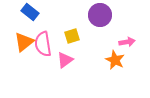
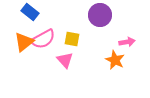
yellow square: moved 3 px down; rotated 28 degrees clockwise
pink semicircle: moved 5 px up; rotated 110 degrees counterclockwise
pink triangle: rotated 36 degrees counterclockwise
